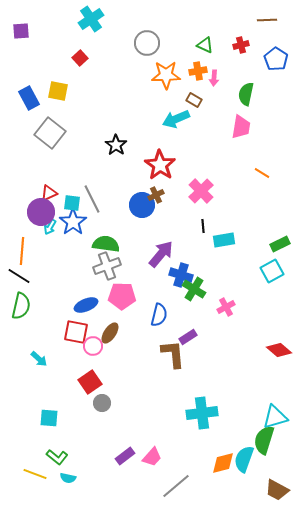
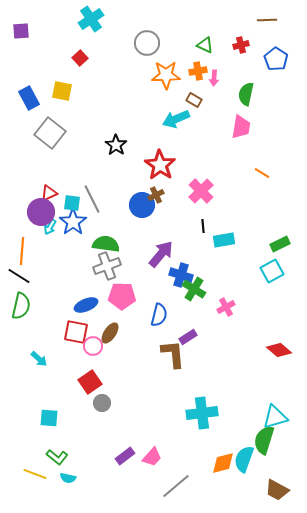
yellow square at (58, 91): moved 4 px right
